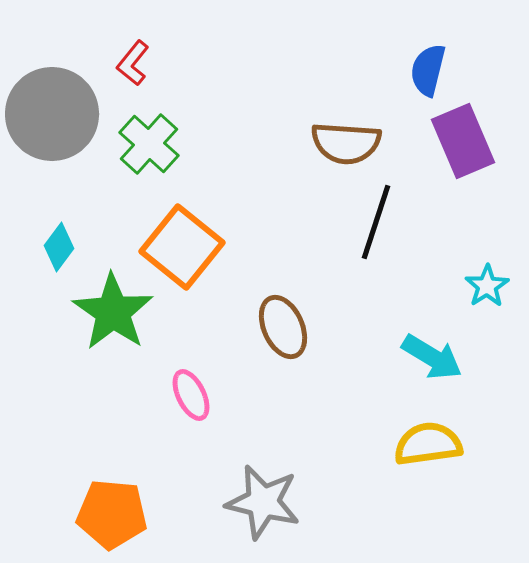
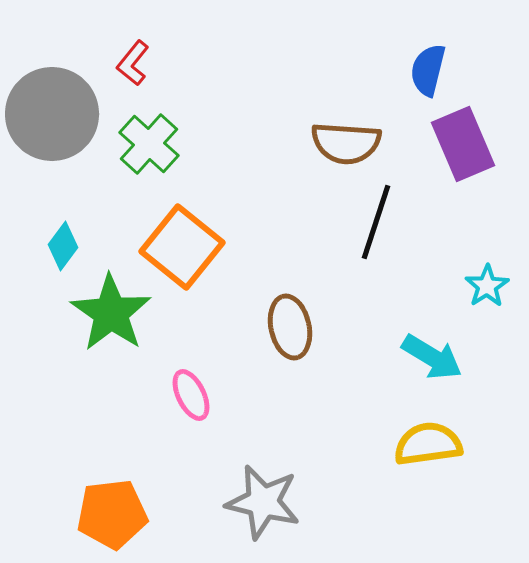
purple rectangle: moved 3 px down
cyan diamond: moved 4 px right, 1 px up
green star: moved 2 px left, 1 px down
brown ellipse: moved 7 px right; rotated 12 degrees clockwise
orange pentagon: rotated 12 degrees counterclockwise
